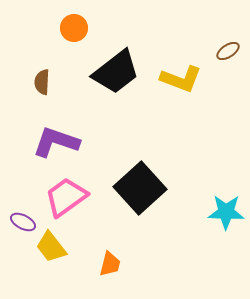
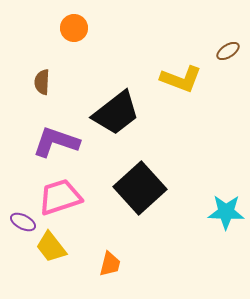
black trapezoid: moved 41 px down
pink trapezoid: moved 6 px left; rotated 18 degrees clockwise
